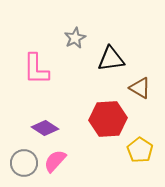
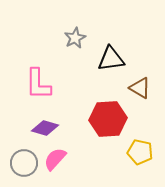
pink L-shape: moved 2 px right, 15 px down
purple diamond: rotated 16 degrees counterclockwise
yellow pentagon: moved 2 px down; rotated 20 degrees counterclockwise
pink semicircle: moved 2 px up
